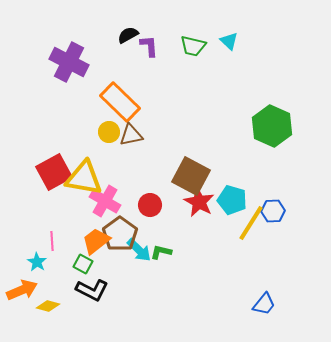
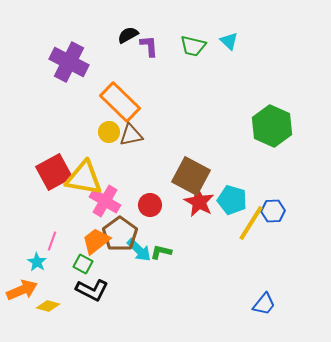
pink line: rotated 24 degrees clockwise
